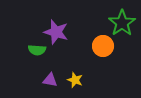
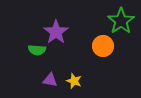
green star: moved 1 px left, 2 px up
purple star: rotated 20 degrees clockwise
yellow star: moved 1 px left, 1 px down
